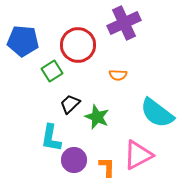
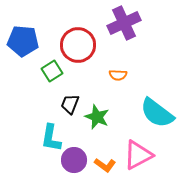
black trapezoid: rotated 25 degrees counterclockwise
orange L-shape: moved 2 px left, 2 px up; rotated 125 degrees clockwise
